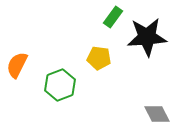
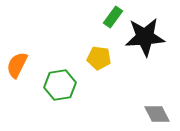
black star: moved 2 px left
green hexagon: rotated 12 degrees clockwise
